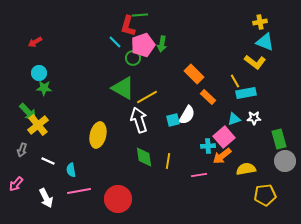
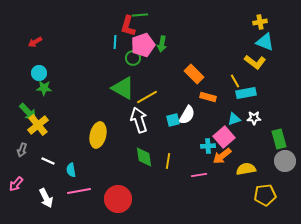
cyan line at (115, 42): rotated 48 degrees clockwise
orange rectangle at (208, 97): rotated 28 degrees counterclockwise
